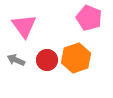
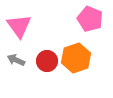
pink pentagon: moved 1 px right, 1 px down
pink triangle: moved 5 px left
red circle: moved 1 px down
